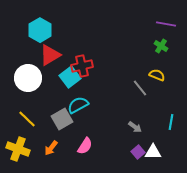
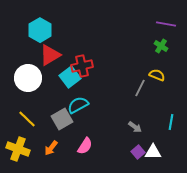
gray line: rotated 66 degrees clockwise
